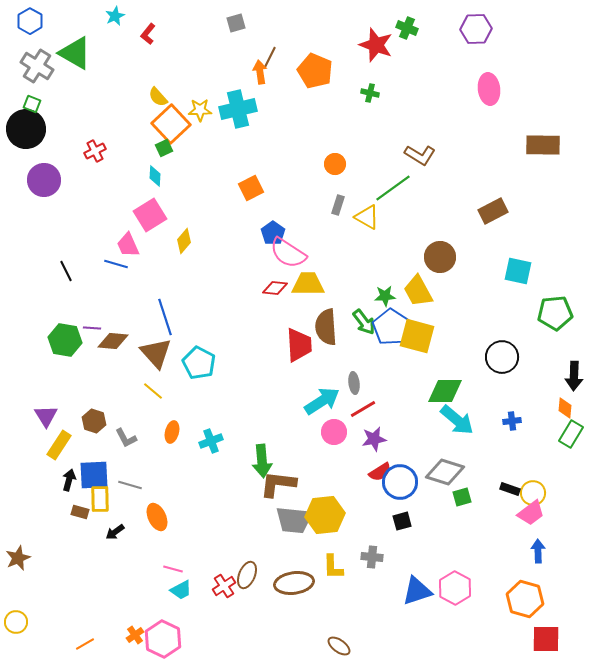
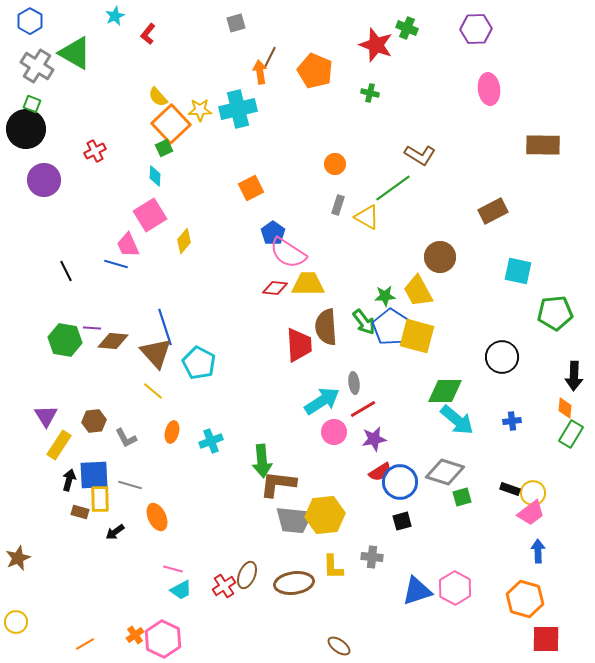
blue line at (165, 317): moved 10 px down
brown hexagon at (94, 421): rotated 25 degrees counterclockwise
